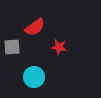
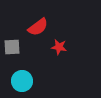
red semicircle: moved 3 px right
cyan circle: moved 12 px left, 4 px down
